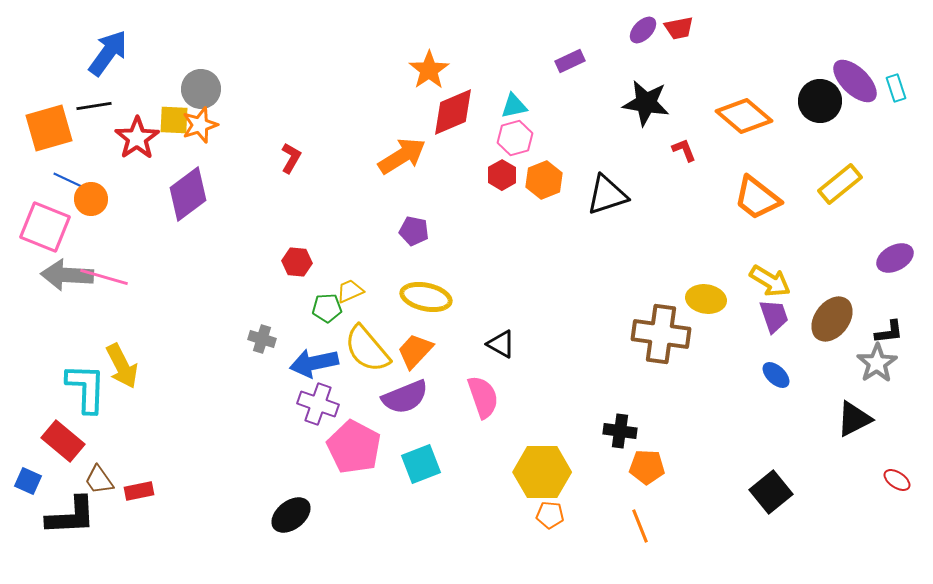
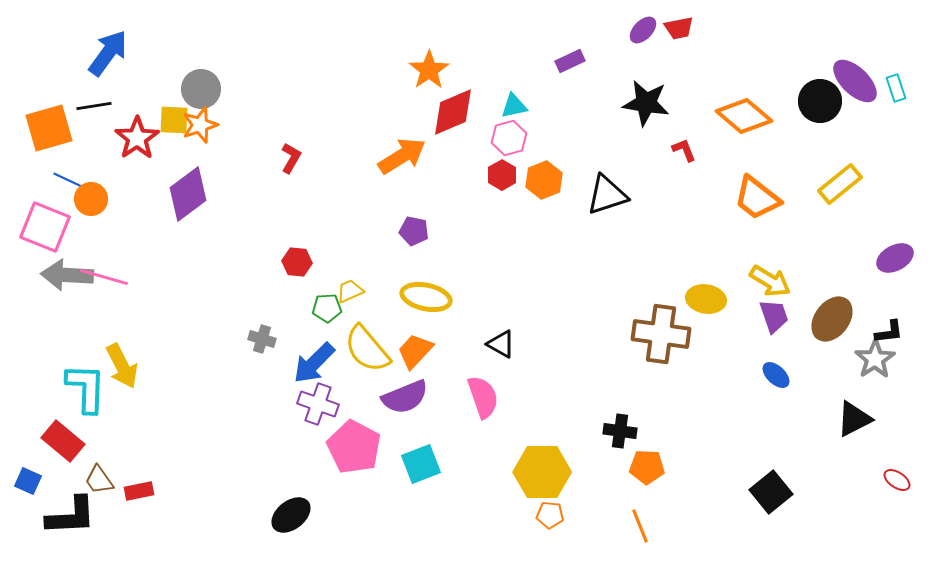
pink hexagon at (515, 138): moved 6 px left
blue arrow at (314, 363): rotated 33 degrees counterclockwise
gray star at (877, 363): moved 2 px left, 4 px up
